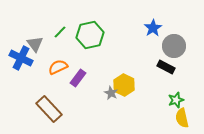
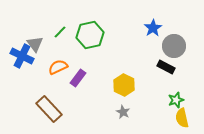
blue cross: moved 1 px right, 2 px up
gray star: moved 12 px right, 19 px down
